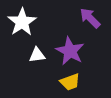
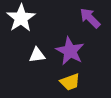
white star: moved 1 px left, 4 px up
